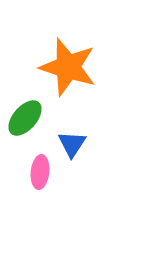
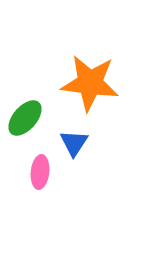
orange star: moved 22 px right, 16 px down; rotated 10 degrees counterclockwise
blue triangle: moved 2 px right, 1 px up
